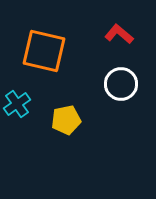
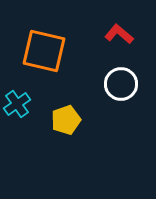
yellow pentagon: rotated 8 degrees counterclockwise
